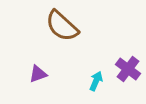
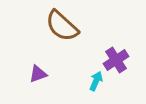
purple cross: moved 12 px left, 9 px up; rotated 20 degrees clockwise
